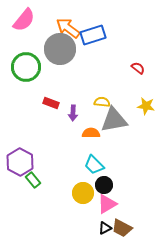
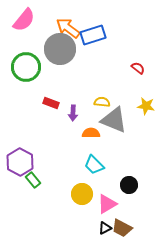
gray triangle: rotated 32 degrees clockwise
black circle: moved 25 px right
yellow circle: moved 1 px left, 1 px down
